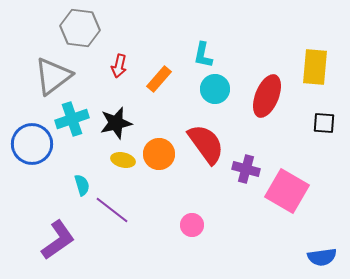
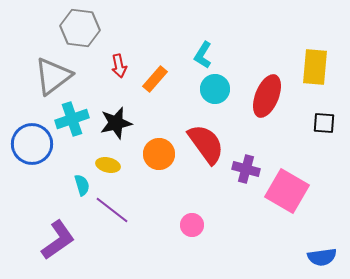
cyan L-shape: rotated 20 degrees clockwise
red arrow: rotated 25 degrees counterclockwise
orange rectangle: moved 4 px left
yellow ellipse: moved 15 px left, 5 px down
